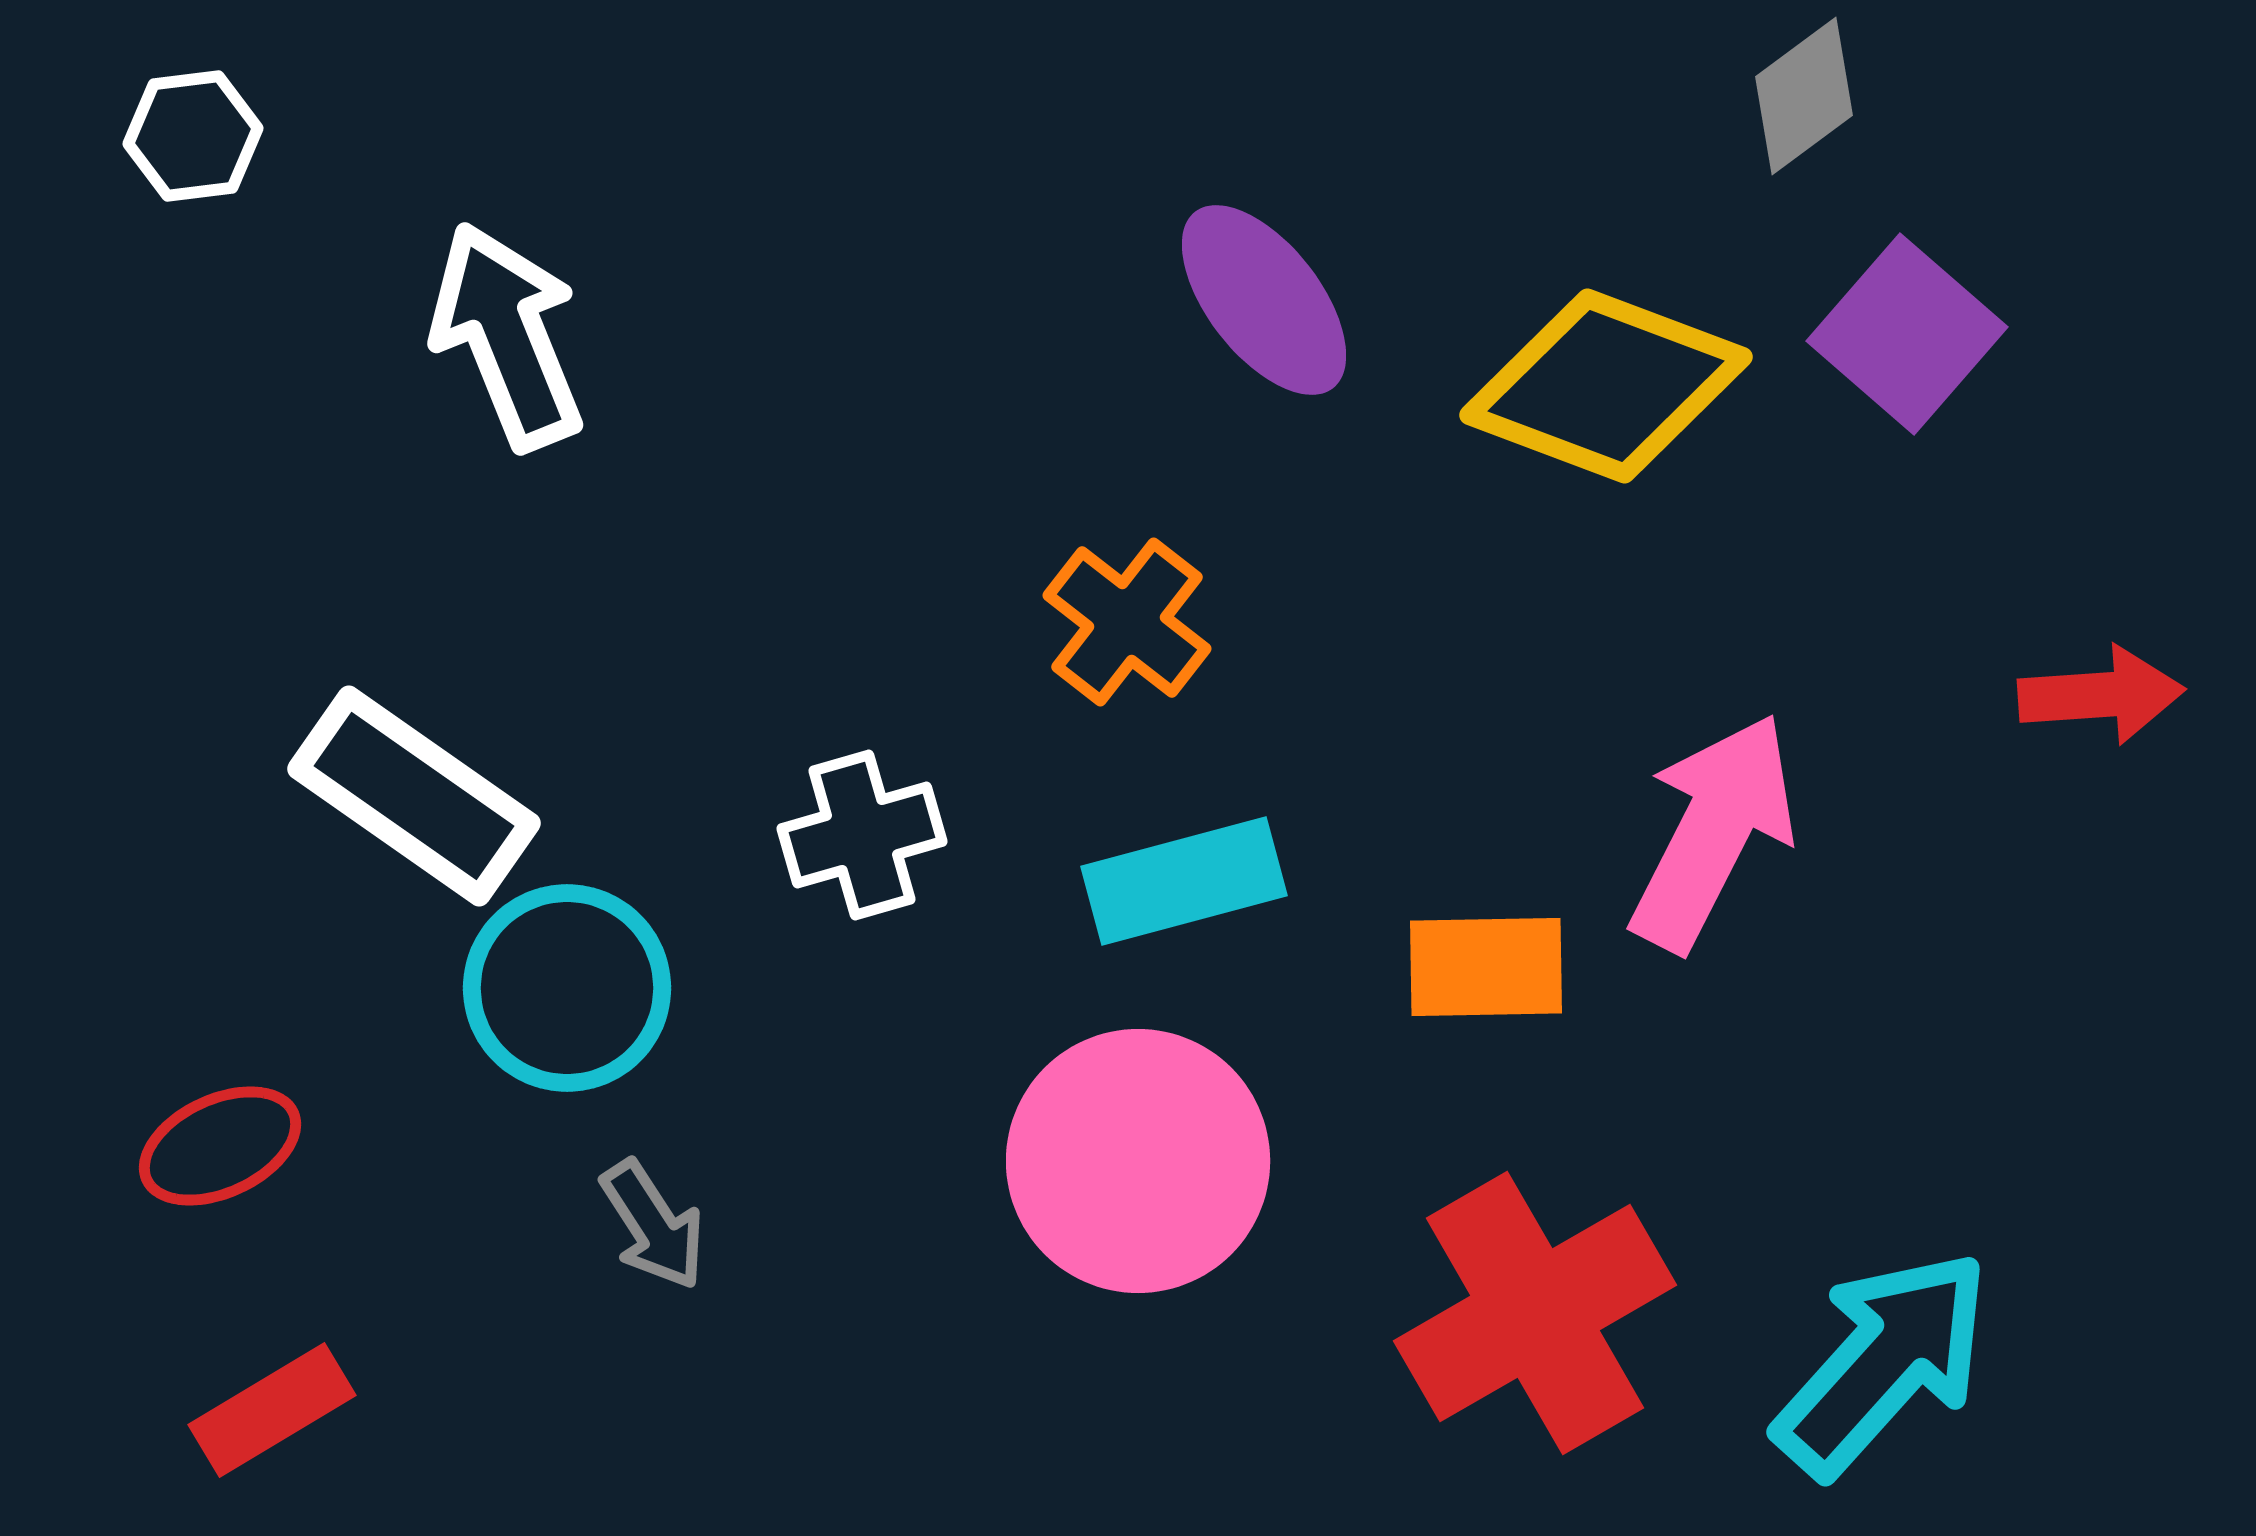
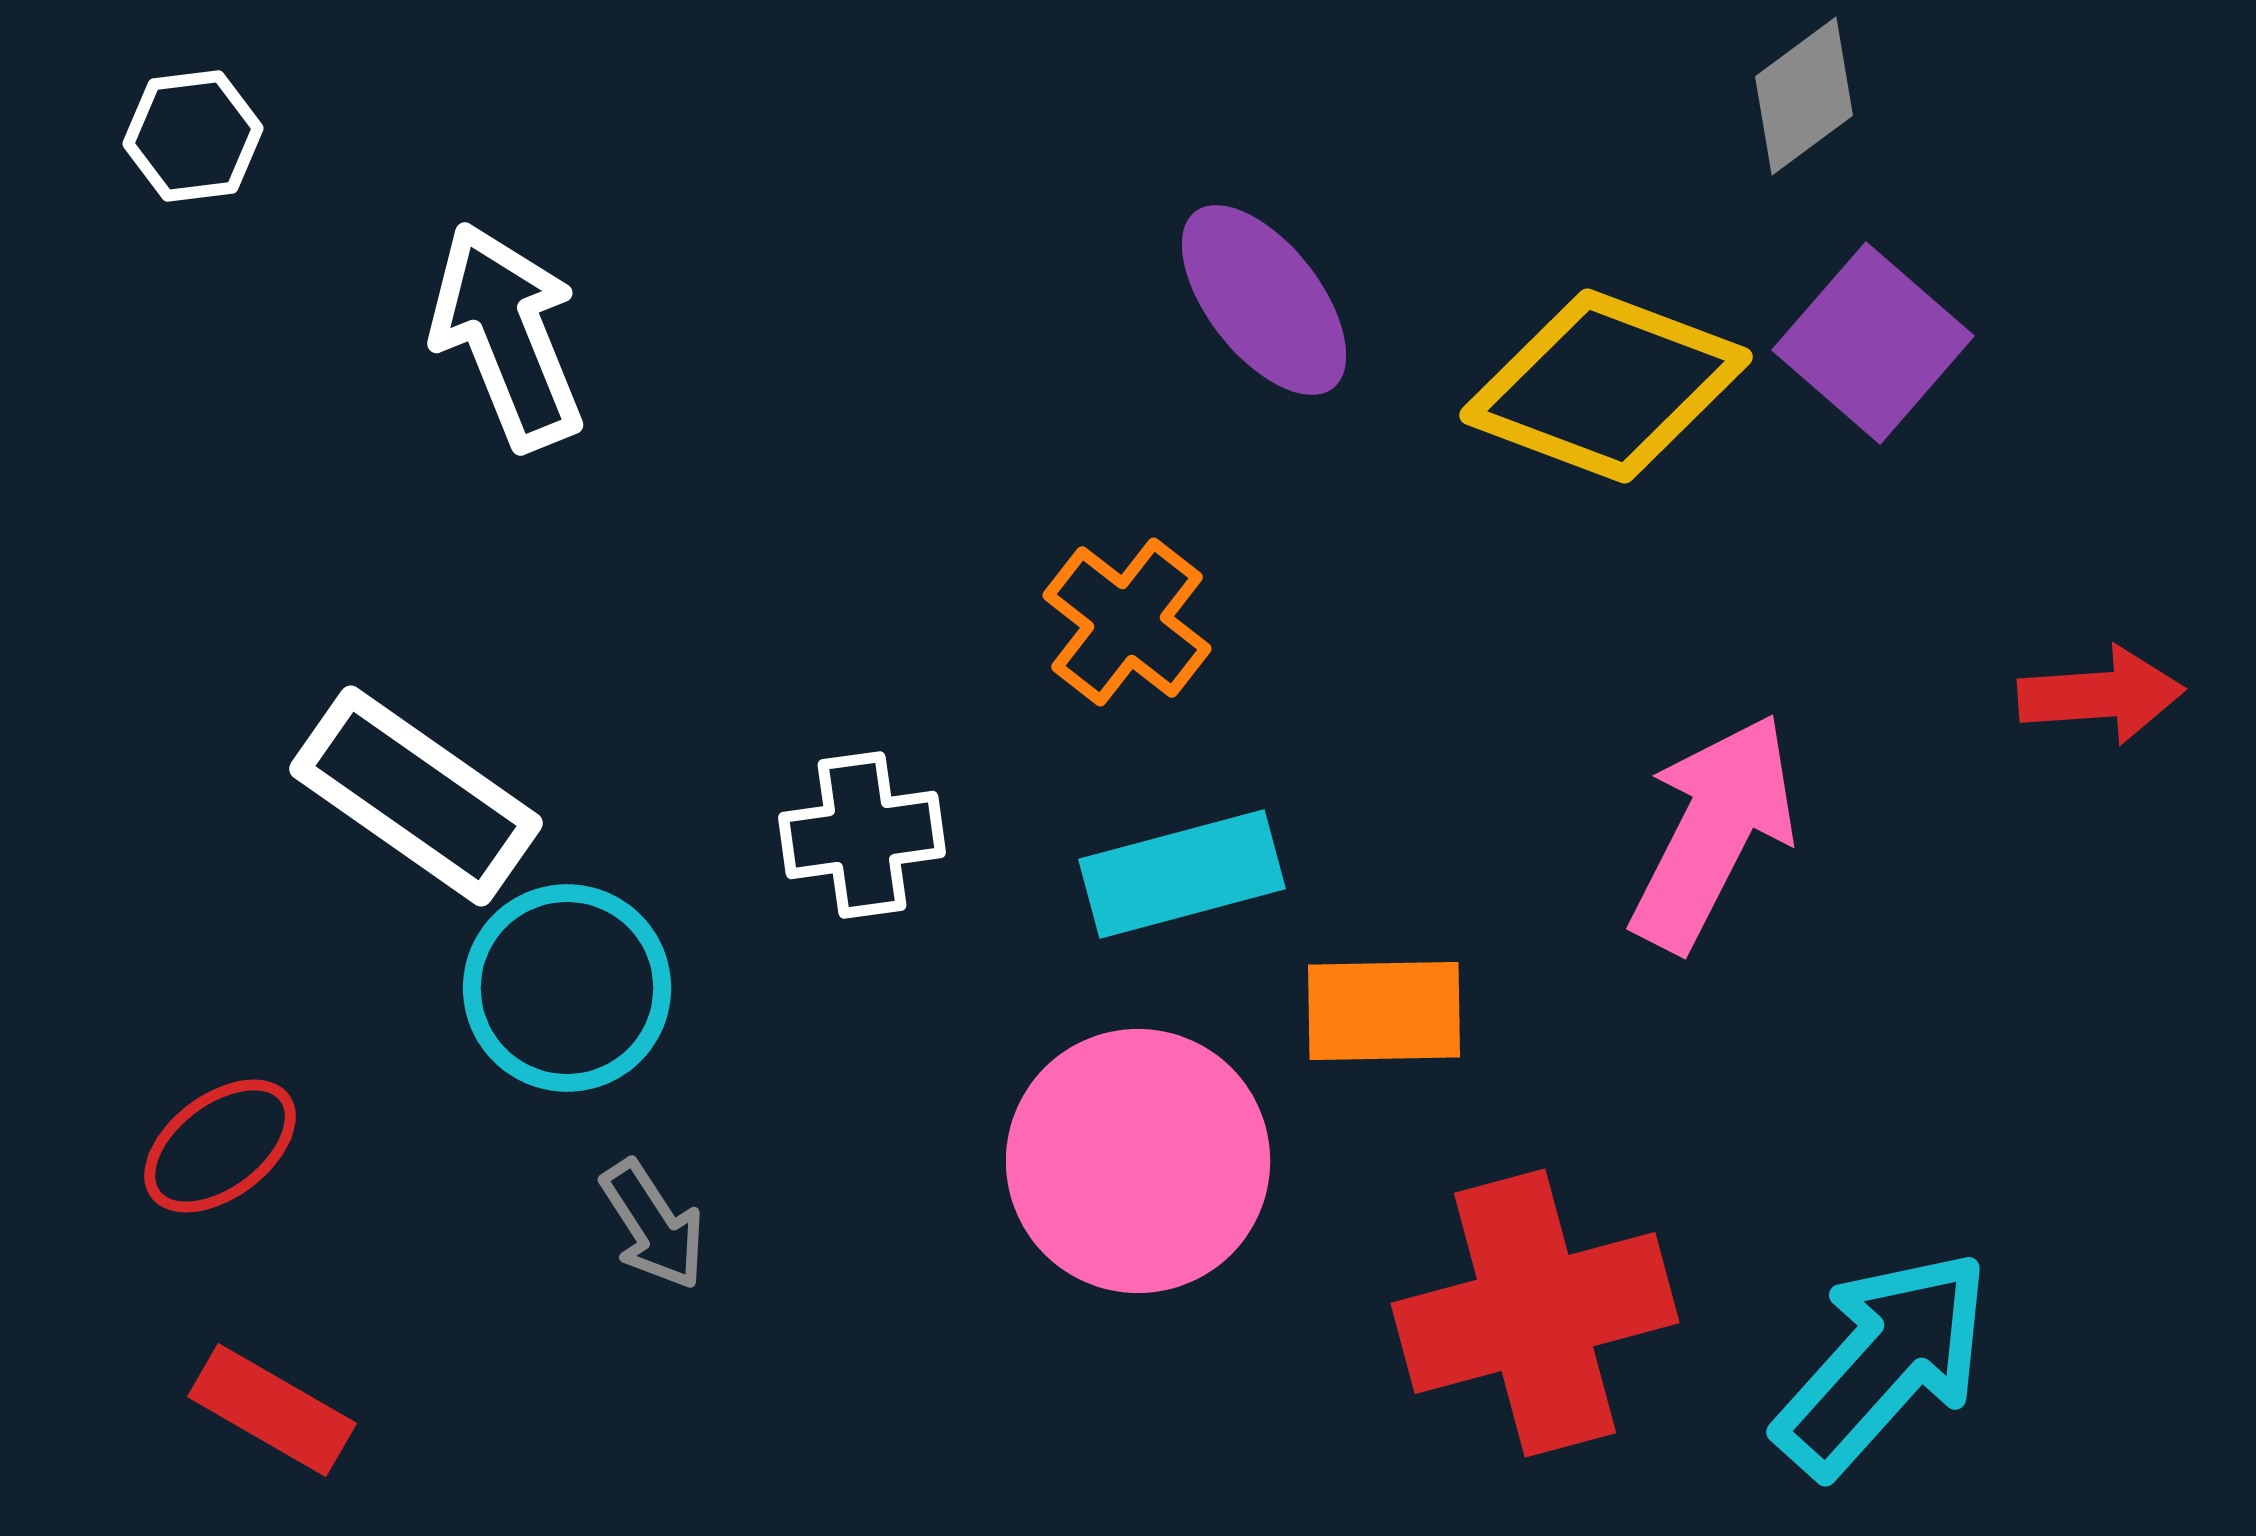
purple square: moved 34 px left, 9 px down
white rectangle: moved 2 px right
white cross: rotated 8 degrees clockwise
cyan rectangle: moved 2 px left, 7 px up
orange rectangle: moved 102 px left, 44 px down
red ellipse: rotated 12 degrees counterclockwise
red cross: rotated 15 degrees clockwise
red rectangle: rotated 61 degrees clockwise
